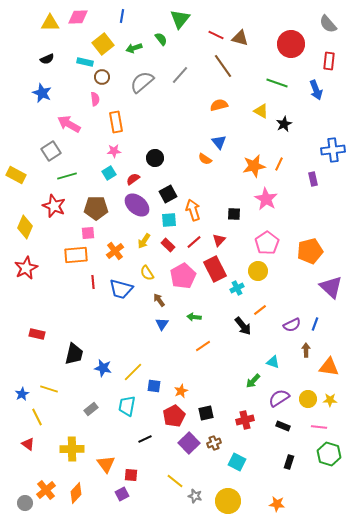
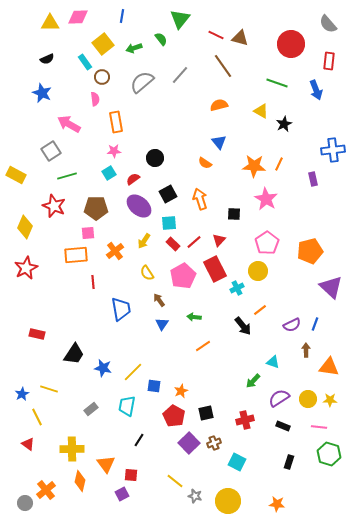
cyan rectangle at (85, 62): rotated 42 degrees clockwise
orange semicircle at (205, 159): moved 4 px down
orange star at (254, 166): rotated 15 degrees clockwise
purple ellipse at (137, 205): moved 2 px right, 1 px down
orange arrow at (193, 210): moved 7 px right, 11 px up
cyan square at (169, 220): moved 3 px down
red rectangle at (168, 245): moved 5 px right, 1 px up
blue trapezoid at (121, 289): moved 20 px down; rotated 115 degrees counterclockwise
black trapezoid at (74, 354): rotated 20 degrees clockwise
red pentagon at (174, 416): rotated 15 degrees counterclockwise
black line at (145, 439): moved 6 px left, 1 px down; rotated 32 degrees counterclockwise
orange diamond at (76, 493): moved 4 px right, 12 px up; rotated 30 degrees counterclockwise
